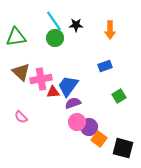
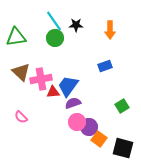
green square: moved 3 px right, 10 px down
